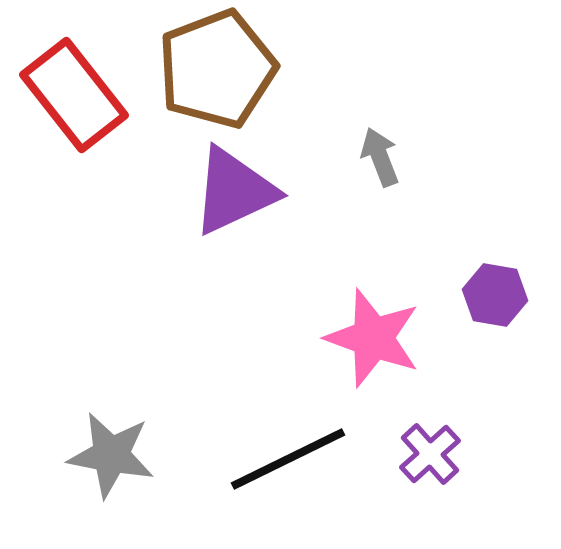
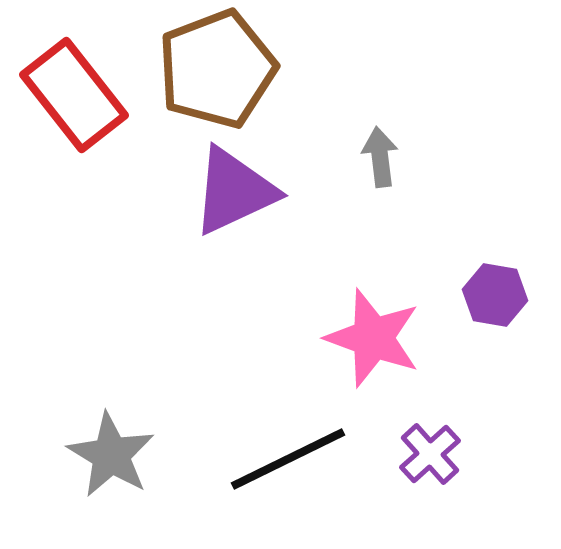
gray arrow: rotated 14 degrees clockwise
gray star: rotated 20 degrees clockwise
